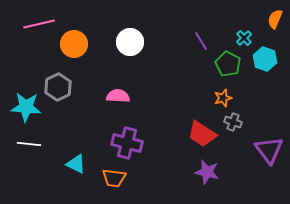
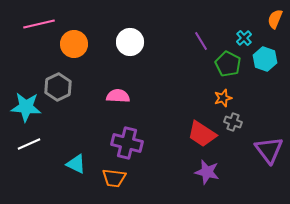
white line: rotated 30 degrees counterclockwise
